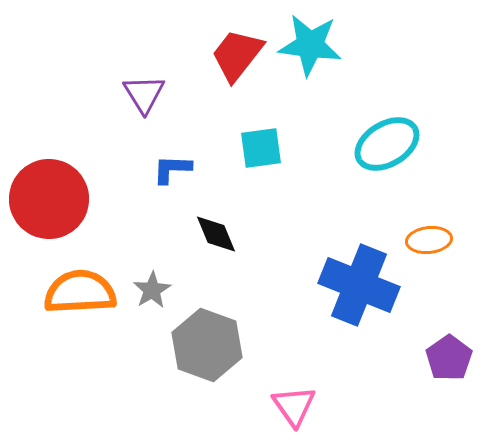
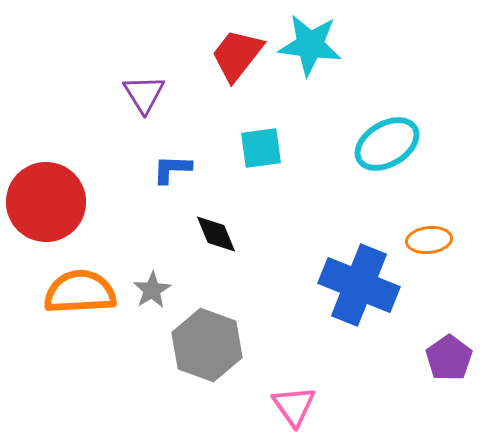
red circle: moved 3 px left, 3 px down
